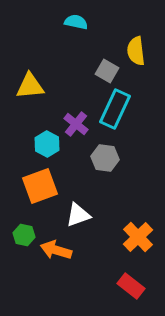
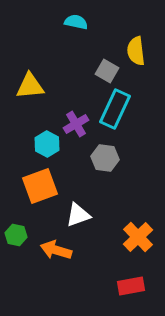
purple cross: rotated 20 degrees clockwise
green hexagon: moved 8 px left
red rectangle: rotated 48 degrees counterclockwise
